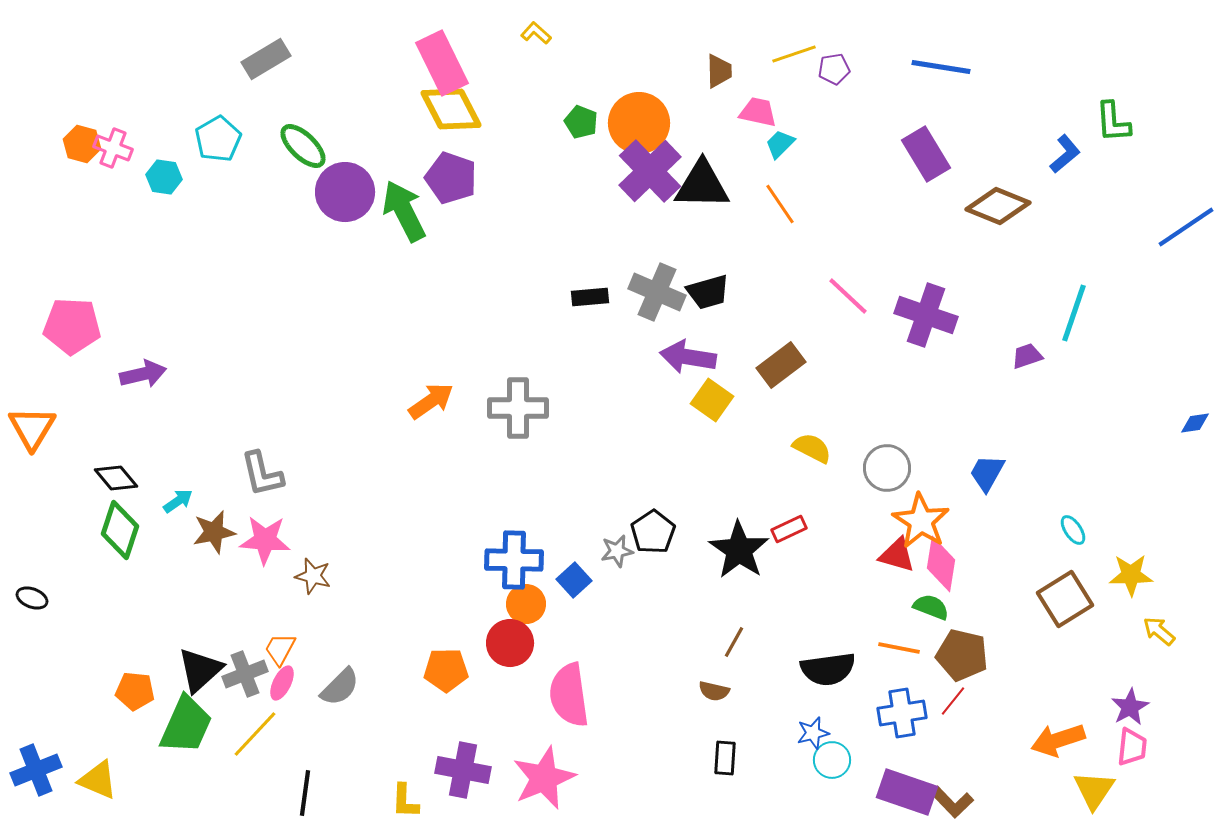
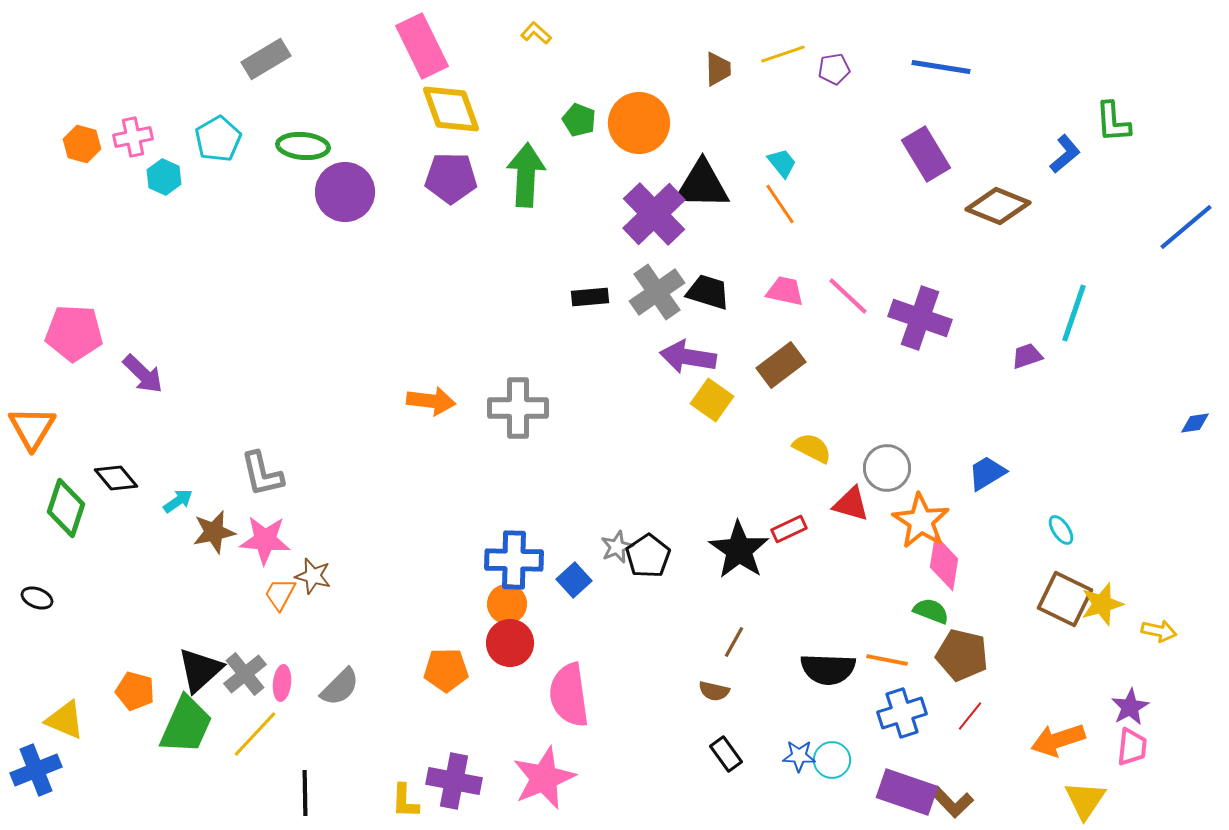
yellow line at (794, 54): moved 11 px left
pink rectangle at (442, 63): moved 20 px left, 17 px up
brown trapezoid at (719, 71): moved 1 px left, 2 px up
yellow diamond at (451, 109): rotated 8 degrees clockwise
pink trapezoid at (758, 112): moved 27 px right, 179 px down
green pentagon at (581, 122): moved 2 px left, 2 px up
cyan trapezoid at (780, 144): moved 2 px right, 19 px down; rotated 96 degrees clockwise
green ellipse at (303, 146): rotated 39 degrees counterclockwise
pink cross at (113, 148): moved 20 px right, 11 px up; rotated 33 degrees counterclockwise
purple cross at (650, 171): moved 4 px right, 43 px down
cyan hexagon at (164, 177): rotated 16 degrees clockwise
purple pentagon at (451, 178): rotated 18 degrees counterclockwise
green arrow at (404, 211): moved 122 px right, 36 px up; rotated 30 degrees clockwise
blue line at (1186, 227): rotated 6 degrees counterclockwise
gray cross at (657, 292): rotated 32 degrees clockwise
black trapezoid at (708, 292): rotated 147 degrees counterclockwise
purple cross at (926, 315): moved 6 px left, 3 px down
pink pentagon at (72, 326): moved 2 px right, 7 px down
purple arrow at (143, 374): rotated 57 degrees clockwise
orange arrow at (431, 401): rotated 42 degrees clockwise
blue trapezoid at (987, 473): rotated 30 degrees clockwise
green diamond at (120, 530): moved 54 px left, 22 px up
cyan ellipse at (1073, 530): moved 12 px left
black pentagon at (653, 532): moved 5 px left, 24 px down
gray star at (617, 551): moved 4 px up; rotated 12 degrees counterclockwise
red triangle at (897, 555): moved 46 px left, 51 px up
pink diamond at (941, 564): moved 3 px right, 1 px up
yellow star at (1131, 575): moved 29 px left, 29 px down; rotated 15 degrees counterclockwise
black ellipse at (32, 598): moved 5 px right
brown square at (1065, 599): rotated 32 degrees counterclockwise
orange circle at (526, 604): moved 19 px left
green semicircle at (931, 607): moved 4 px down
yellow arrow at (1159, 631): rotated 152 degrees clockwise
orange line at (899, 648): moved 12 px left, 12 px down
orange trapezoid at (280, 649): moved 55 px up
black semicircle at (828, 669): rotated 10 degrees clockwise
gray cross at (245, 674): rotated 18 degrees counterclockwise
pink ellipse at (282, 683): rotated 20 degrees counterclockwise
orange pentagon at (135, 691): rotated 9 degrees clockwise
red line at (953, 701): moved 17 px right, 15 px down
blue cross at (902, 713): rotated 9 degrees counterclockwise
blue star at (813, 733): moved 14 px left, 23 px down; rotated 16 degrees clockwise
black rectangle at (725, 758): moved 1 px right, 4 px up; rotated 40 degrees counterclockwise
purple cross at (463, 770): moved 9 px left, 11 px down
yellow triangle at (98, 780): moved 33 px left, 60 px up
yellow triangle at (1094, 790): moved 9 px left, 10 px down
black line at (305, 793): rotated 9 degrees counterclockwise
